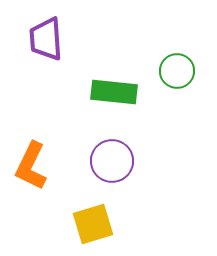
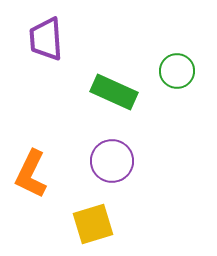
green rectangle: rotated 18 degrees clockwise
orange L-shape: moved 8 px down
